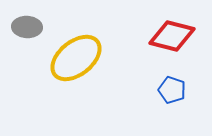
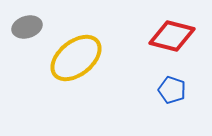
gray ellipse: rotated 20 degrees counterclockwise
